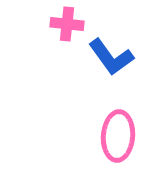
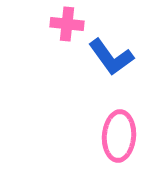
pink ellipse: moved 1 px right
